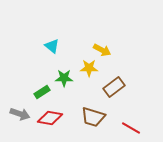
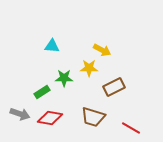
cyan triangle: rotated 35 degrees counterclockwise
brown rectangle: rotated 10 degrees clockwise
